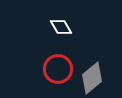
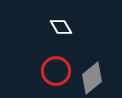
red circle: moved 2 px left, 2 px down
